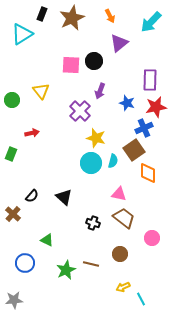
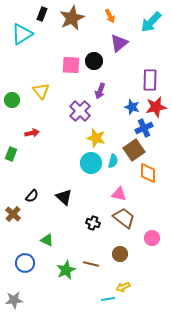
blue star: moved 5 px right, 4 px down
cyan line: moved 33 px left; rotated 72 degrees counterclockwise
